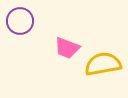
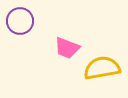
yellow semicircle: moved 1 px left, 4 px down
